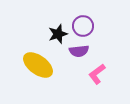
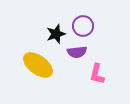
black star: moved 2 px left
purple semicircle: moved 2 px left, 1 px down
pink L-shape: rotated 40 degrees counterclockwise
